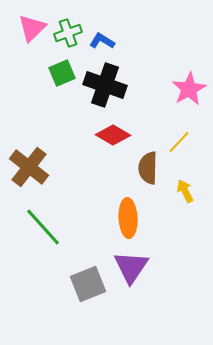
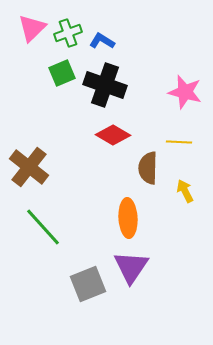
pink star: moved 4 px left, 3 px down; rotated 28 degrees counterclockwise
yellow line: rotated 50 degrees clockwise
